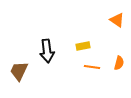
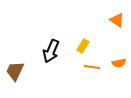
yellow rectangle: rotated 48 degrees counterclockwise
black arrow: moved 4 px right; rotated 30 degrees clockwise
orange semicircle: rotated 64 degrees clockwise
brown trapezoid: moved 4 px left
